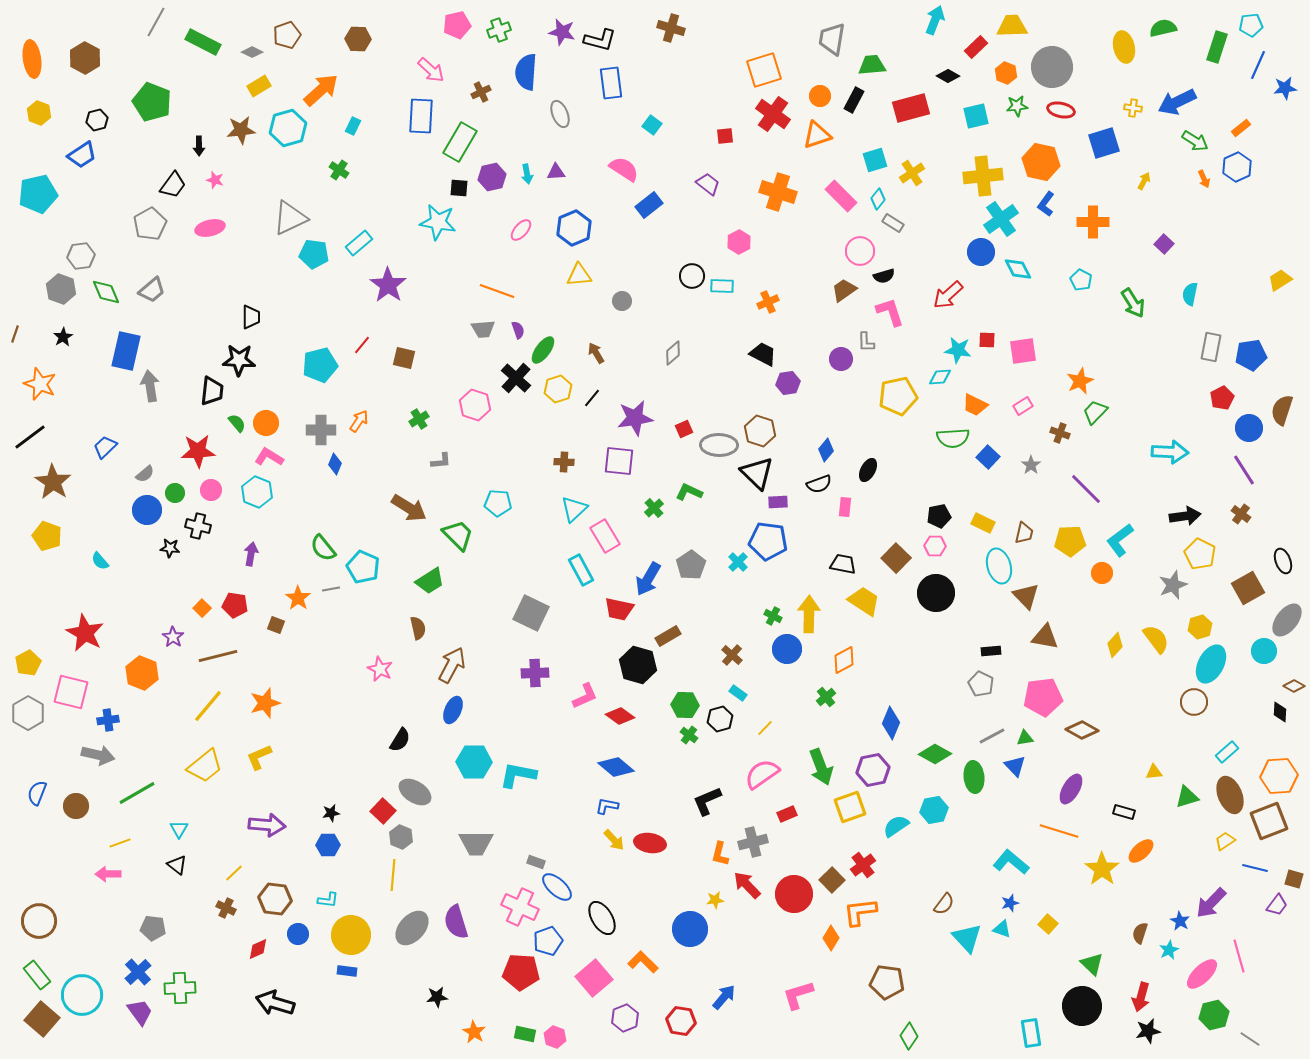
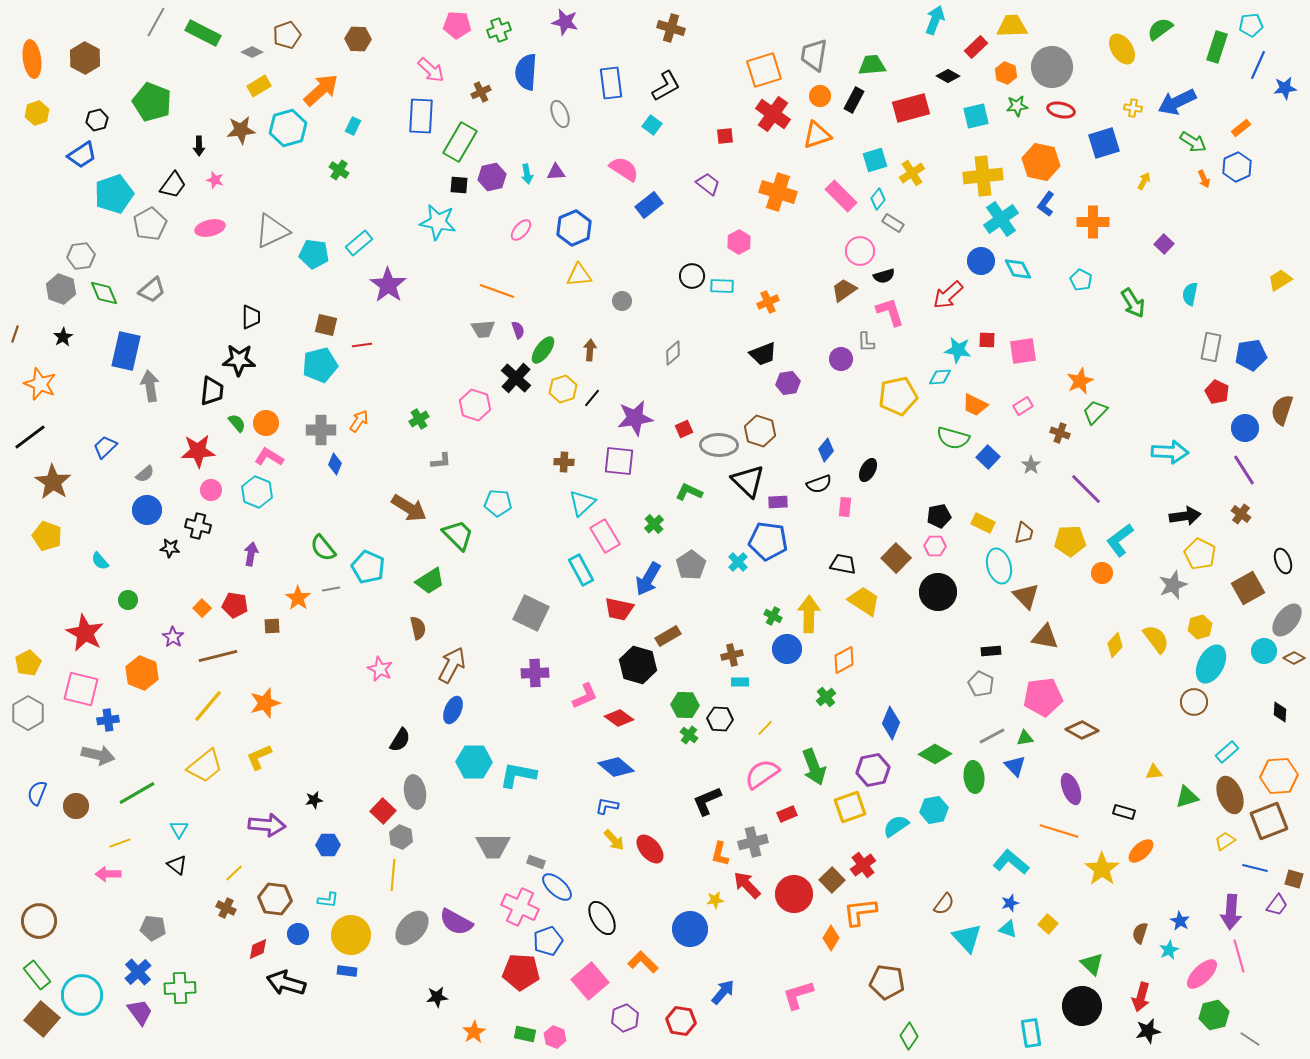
pink pentagon at (457, 25): rotated 16 degrees clockwise
green semicircle at (1163, 28): moved 3 px left, 1 px down; rotated 24 degrees counterclockwise
purple star at (562, 32): moved 3 px right, 10 px up
gray trapezoid at (832, 39): moved 18 px left, 16 px down
black L-shape at (600, 40): moved 66 px right, 46 px down; rotated 44 degrees counterclockwise
green rectangle at (203, 42): moved 9 px up
yellow ellipse at (1124, 47): moved 2 px left, 2 px down; rotated 20 degrees counterclockwise
yellow hexagon at (39, 113): moved 2 px left; rotated 20 degrees clockwise
green arrow at (1195, 141): moved 2 px left, 1 px down
black square at (459, 188): moved 3 px up
cyan pentagon at (38, 194): moved 76 px right; rotated 6 degrees counterclockwise
gray triangle at (290, 218): moved 18 px left, 13 px down
blue circle at (981, 252): moved 9 px down
green diamond at (106, 292): moved 2 px left, 1 px down
red line at (362, 345): rotated 42 degrees clockwise
brown arrow at (596, 353): moved 6 px left, 3 px up; rotated 35 degrees clockwise
black trapezoid at (763, 354): rotated 132 degrees clockwise
brown square at (404, 358): moved 78 px left, 33 px up
yellow hexagon at (558, 389): moved 5 px right
red pentagon at (1222, 398): moved 5 px left, 6 px up; rotated 20 degrees counterclockwise
blue circle at (1249, 428): moved 4 px left
green semicircle at (953, 438): rotated 20 degrees clockwise
black triangle at (757, 473): moved 9 px left, 8 px down
green circle at (175, 493): moved 47 px left, 107 px down
green cross at (654, 508): moved 16 px down
cyan triangle at (574, 509): moved 8 px right, 6 px up
cyan pentagon at (363, 567): moved 5 px right
black circle at (936, 593): moved 2 px right, 1 px up
brown square at (276, 625): moved 4 px left, 1 px down; rotated 24 degrees counterclockwise
brown cross at (732, 655): rotated 35 degrees clockwise
brown diamond at (1294, 686): moved 28 px up
pink square at (71, 692): moved 10 px right, 3 px up
cyan rectangle at (738, 693): moved 2 px right, 11 px up; rotated 36 degrees counterclockwise
red diamond at (620, 716): moved 1 px left, 2 px down
black hexagon at (720, 719): rotated 20 degrees clockwise
green arrow at (821, 767): moved 7 px left
purple ellipse at (1071, 789): rotated 52 degrees counterclockwise
gray ellipse at (415, 792): rotated 48 degrees clockwise
black star at (331, 813): moved 17 px left, 13 px up
gray trapezoid at (476, 843): moved 17 px right, 3 px down
red ellipse at (650, 843): moved 6 px down; rotated 40 degrees clockwise
purple arrow at (1211, 903): moved 20 px right, 9 px down; rotated 40 degrees counterclockwise
purple semicircle at (456, 922): rotated 44 degrees counterclockwise
cyan triangle at (1002, 929): moved 6 px right
pink square at (594, 978): moved 4 px left, 3 px down
blue arrow at (724, 997): moved 1 px left, 5 px up
black arrow at (275, 1003): moved 11 px right, 20 px up
orange star at (474, 1032): rotated 10 degrees clockwise
